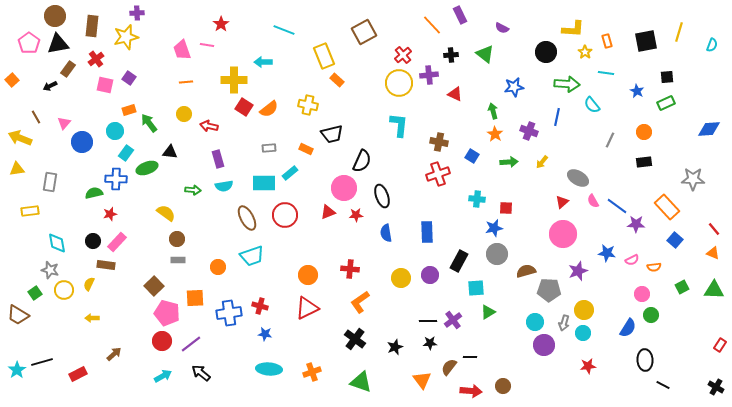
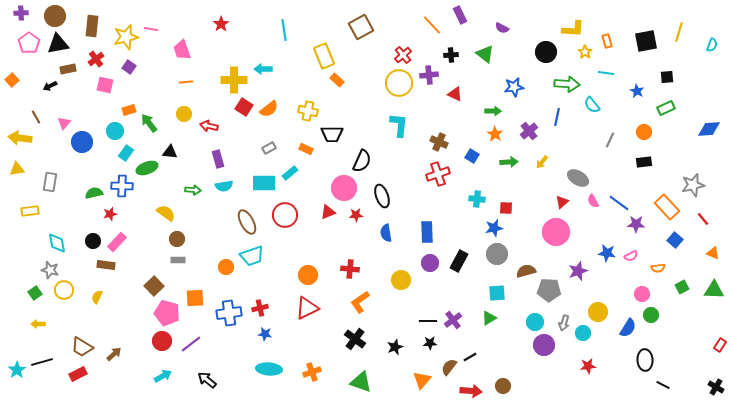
purple cross at (137, 13): moved 116 px left
cyan line at (284, 30): rotated 60 degrees clockwise
brown square at (364, 32): moved 3 px left, 5 px up
pink line at (207, 45): moved 56 px left, 16 px up
cyan arrow at (263, 62): moved 7 px down
brown rectangle at (68, 69): rotated 42 degrees clockwise
purple square at (129, 78): moved 11 px up
green rectangle at (666, 103): moved 5 px down
yellow cross at (308, 105): moved 6 px down
green arrow at (493, 111): rotated 105 degrees clockwise
purple cross at (529, 131): rotated 30 degrees clockwise
black trapezoid at (332, 134): rotated 15 degrees clockwise
yellow arrow at (20, 138): rotated 15 degrees counterclockwise
brown cross at (439, 142): rotated 12 degrees clockwise
gray rectangle at (269, 148): rotated 24 degrees counterclockwise
blue cross at (116, 179): moved 6 px right, 7 px down
gray star at (693, 179): moved 6 px down; rotated 15 degrees counterclockwise
blue line at (617, 206): moved 2 px right, 3 px up
brown ellipse at (247, 218): moved 4 px down
red line at (714, 229): moved 11 px left, 10 px up
pink circle at (563, 234): moved 7 px left, 2 px up
pink semicircle at (632, 260): moved 1 px left, 4 px up
orange circle at (218, 267): moved 8 px right
orange semicircle at (654, 267): moved 4 px right, 1 px down
purple circle at (430, 275): moved 12 px up
yellow circle at (401, 278): moved 2 px down
yellow semicircle at (89, 284): moved 8 px right, 13 px down
cyan square at (476, 288): moved 21 px right, 5 px down
red cross at (260, 306): moved 2 px down; rotated 28 degrees counterclockwise
yellow circle at (584, 310): moved 14 px right, 2 px down
green triangle at (488, 312): moved 1 px right, 6 px down
brown trapezoid at (18, 315): moved 64 px right, 32 px down
yellow arrow at (92, 318): moved 54 px left, 6 px down
black line at (470, 357): rotated 32 degrees counterclockwise
black arrow at (201, 373): moved 6 px right, 7 px down
orange triangle at (422, 380): rotated 18 degrees clockwise
